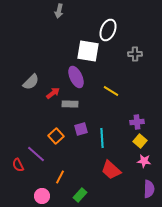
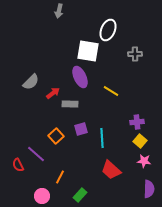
purple ellipse: moved 4 px right
